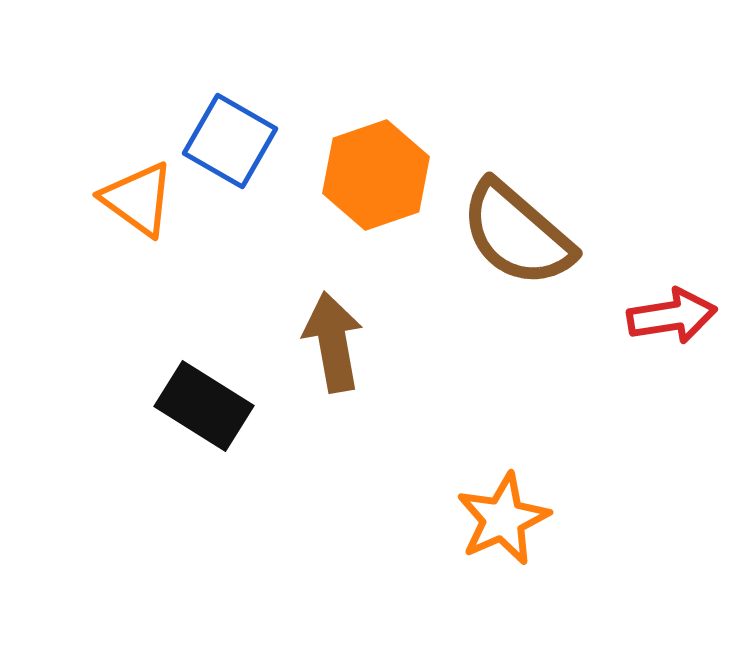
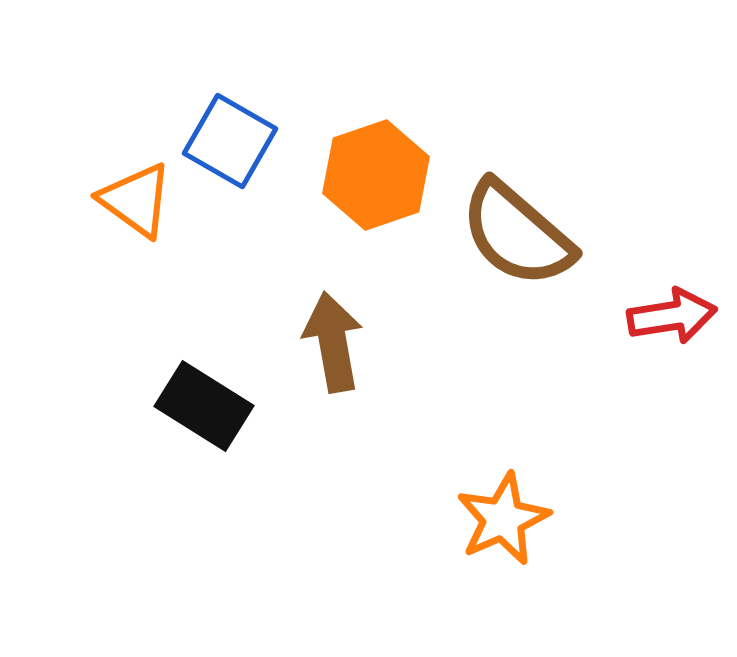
orange triangle: moved 2 px left, 1 px down
